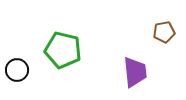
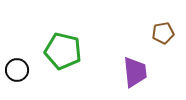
brown pentagon: moved 1 px left, 1 px down
green pentagon: moved 1 px down
